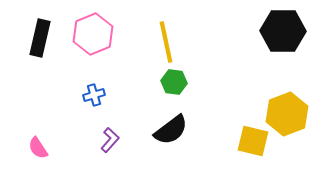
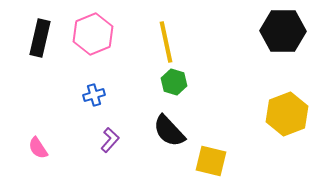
green hexagon: rotated 10 degrees clockwise
black semicircle: moved 2 px left, 1 px down; rotated 84 degrees clockwise
yellow square: moved 42 px left, 20 px down
